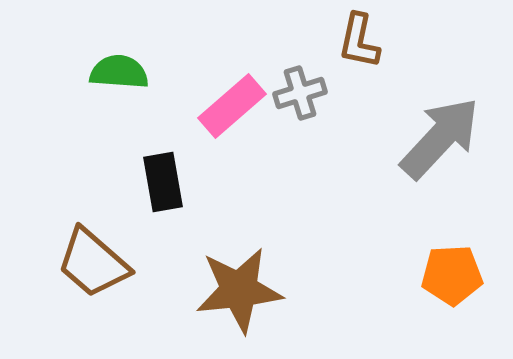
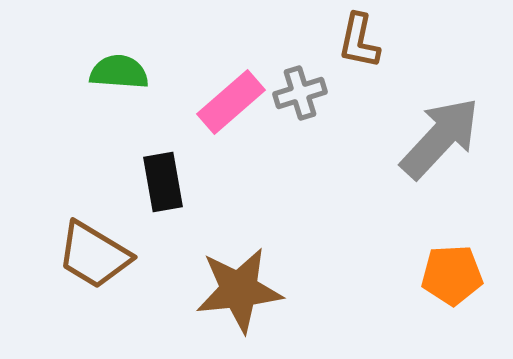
pink rectangle: moved 1 px left, 4 px up
brown trapezoid: moved 1 px right, 8 px up; rotated 10 degrees counterclockwise
